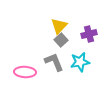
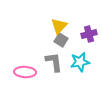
gray square: rotated 16 degrees counterclockwise
gray L-shape: rotated 15 degrees clockwise
